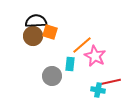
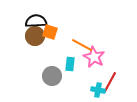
brown circle: moved 2 px right
orange line: rotated 70 degrees clockwise
pink star: moved 1 px left, 1 px down
red line: rotated 50 degrees counterclockwise
